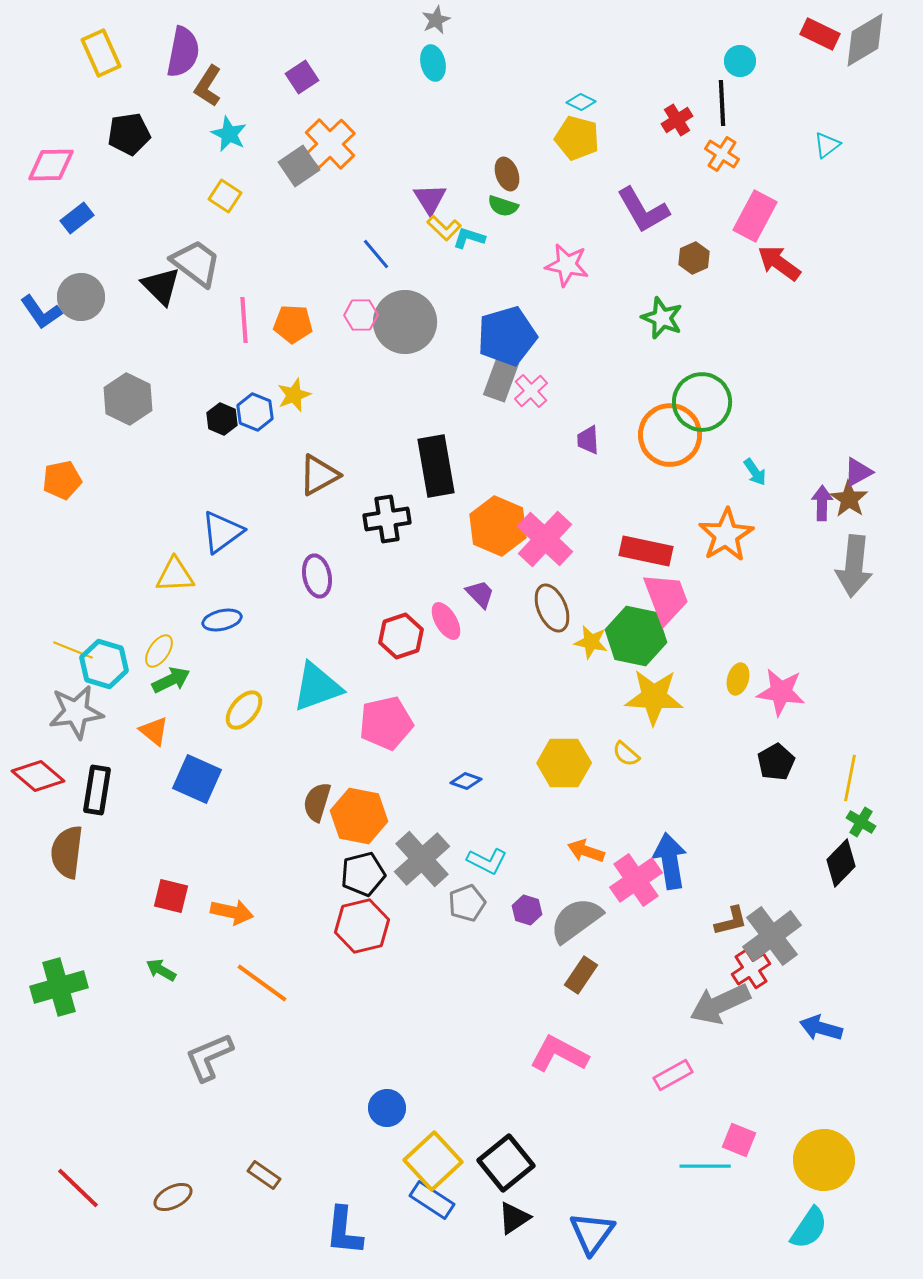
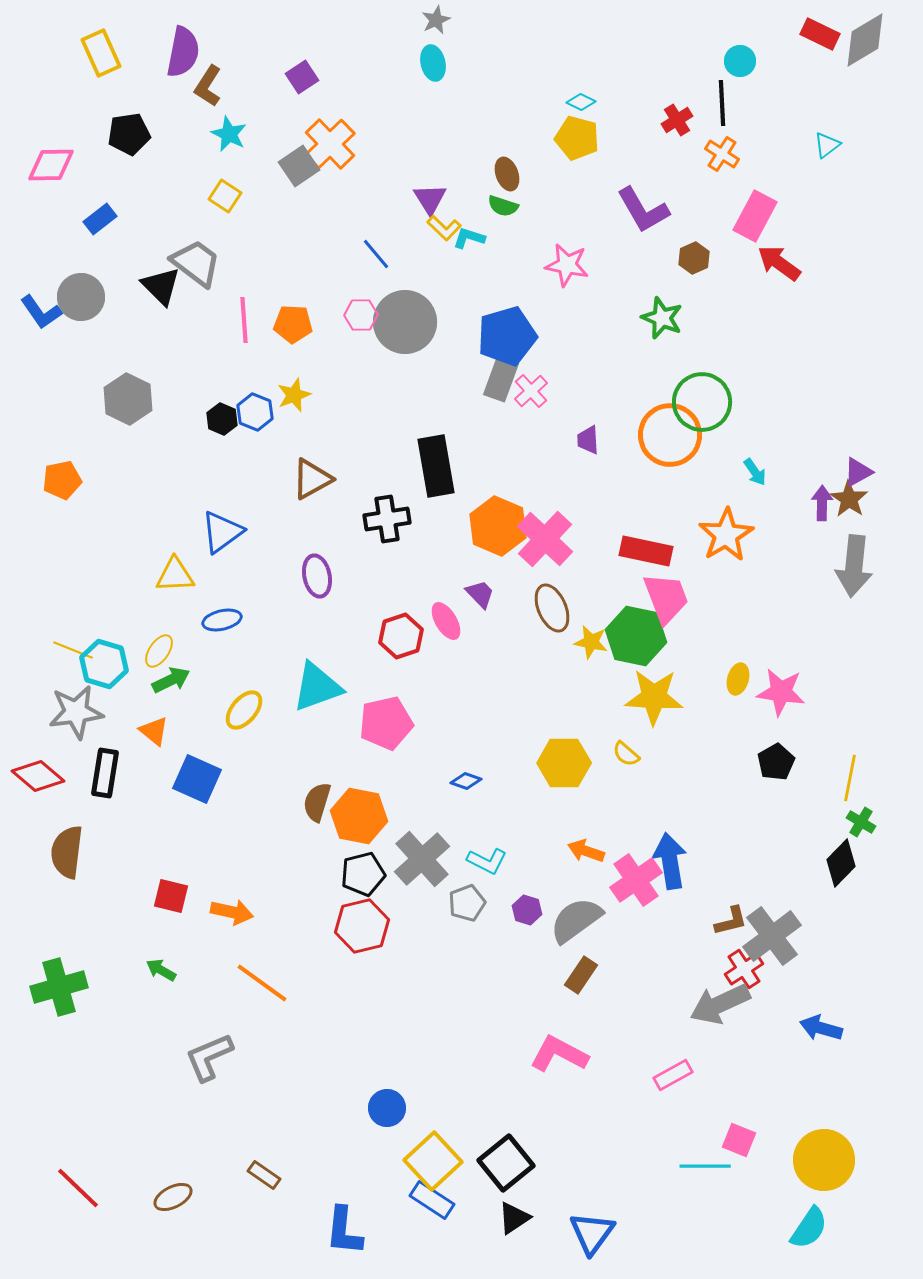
blue rectangle at (77, 218): moved 23 px right, 1 px down
brown triangle at (319, 475): moved 7 px left, 4 px down
black rectangle at (97, 790): moved 8 px right, 17 px up
red cross at (751, 969): moved 7 px left
